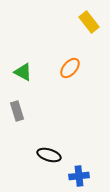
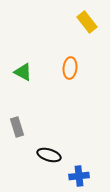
yellow rectangle: moved 2 px left
orange ellipse: rotated 35 degrees counterclockwise
gray rectangle: moved 16 px down
